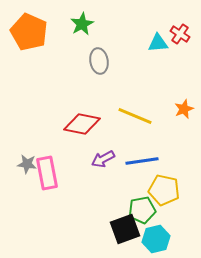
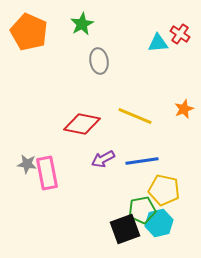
cyan hexagon: moved 3 px right, 16 px up
